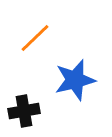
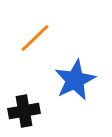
blue star: rotated 12 degrees counterclockwise
